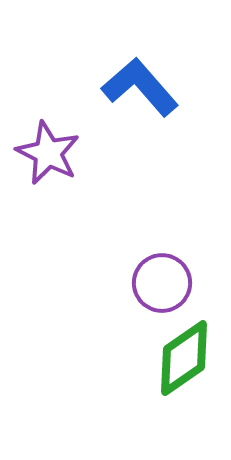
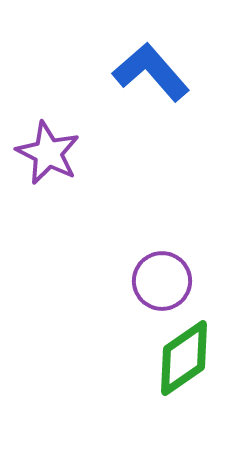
blue L-shape: moved 11 px right, 15 px up
purple circle: moved 2 px up
